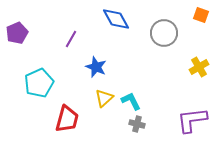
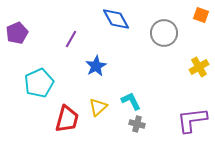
blue star: moved 1 px up; rotated 20 degrees clockwise
yellow triangle: moved 6 px left, 9 px down
